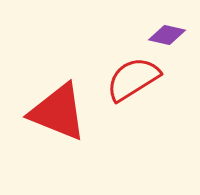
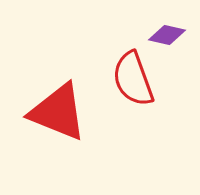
red semicircle: rotated 78 degrees counterclockwise
